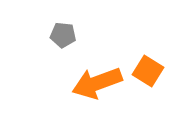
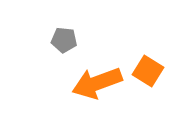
gray pentagon: moved 1 px right, 5 px down
